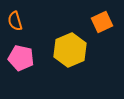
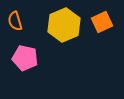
yellow hexagon: moved 6 px left, 25 px up
pink pentagon: moved 4 px right
